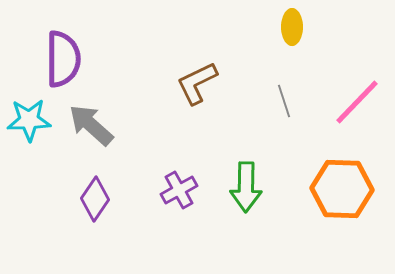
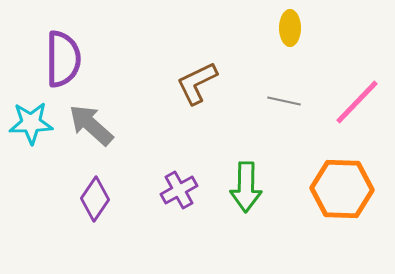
yellow ellipse: moved 2 px left, 1 px down
gray line: rotated 60 degrees counterclockwise
cyan star: moved 2 px right, 3 px down
